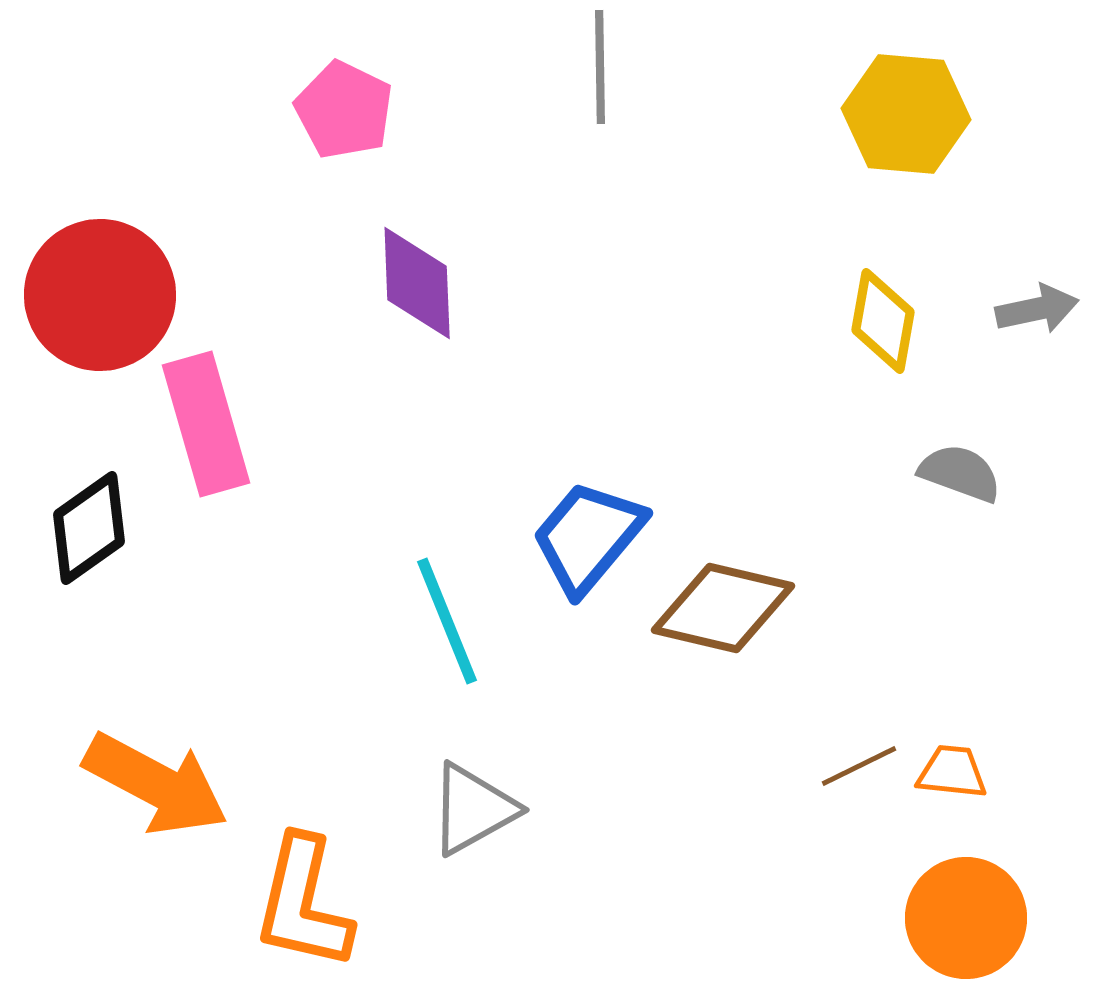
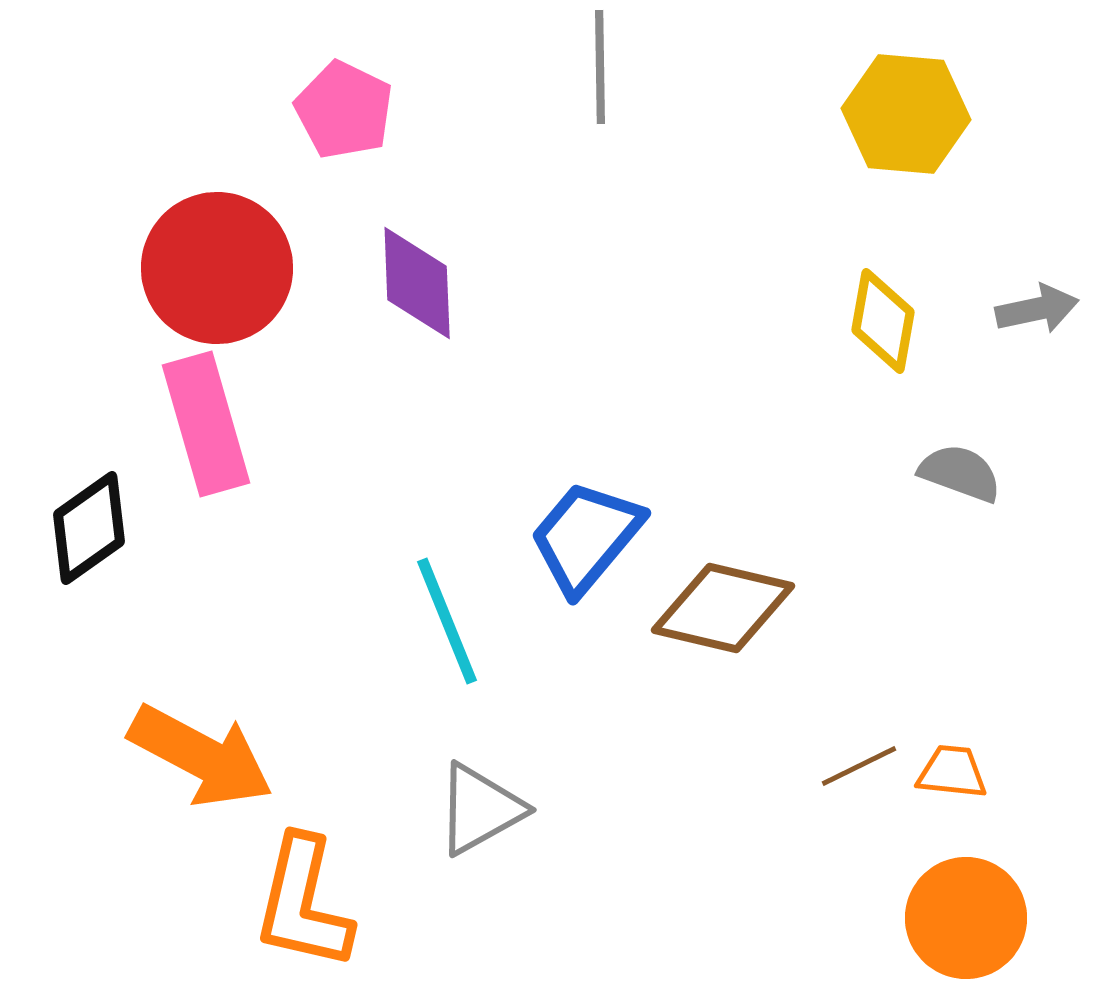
red circle: moved 117 px right, 27 px up
blue trapezoid: moved 2 px left
orange arrow: moved 45 px right, 28 px up
gray triangle: moved 7 px right
